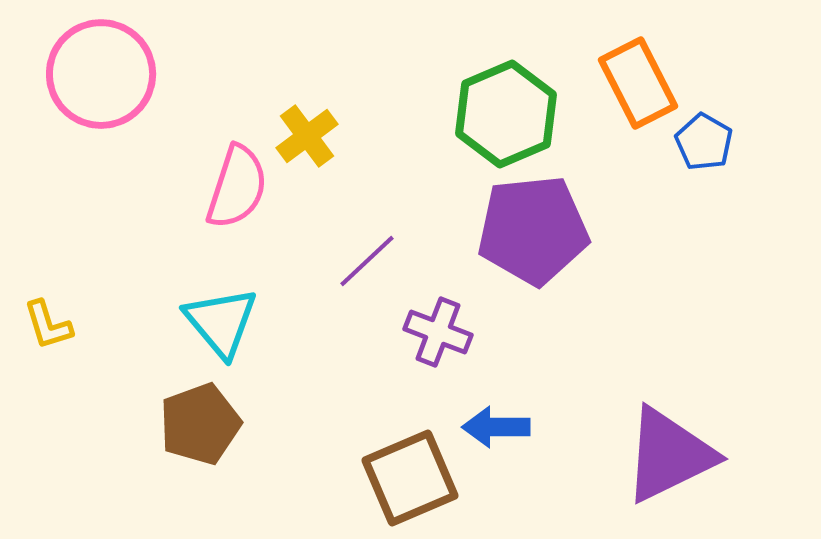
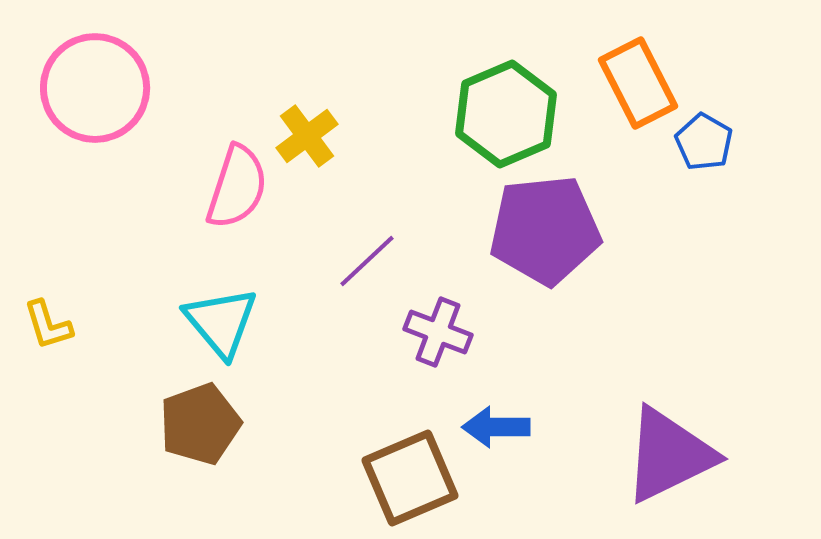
pink circle: moved 6 px left, 14 px down
purple pentagon: moved 12 px right
